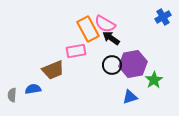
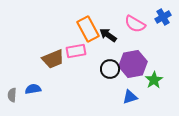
pink semicircle: moved 30 px right
black arrow: moved 3 px left, 3 px up
black circle: moved 2 px left, 4 px down
brown trapezoid: moved 11 px up
